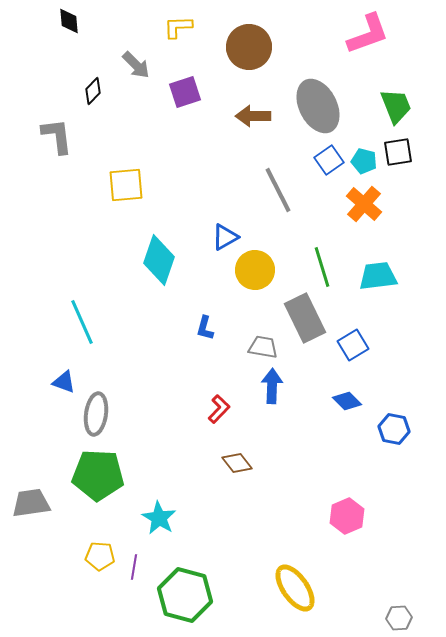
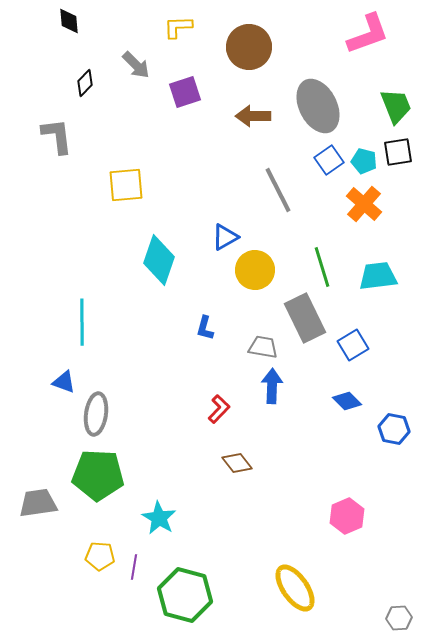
black diamond at (93, 91): moved 8 px left, 8 px up
cyan line at (82, 322): rotated 24 degrees clockwise
gray trapezoid at (31, 503): moved 7 px right
